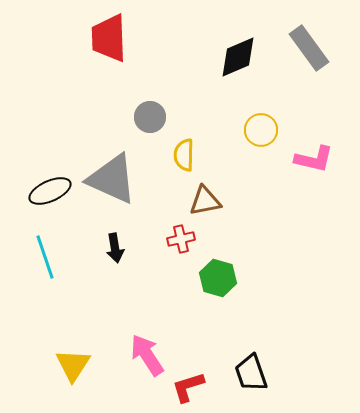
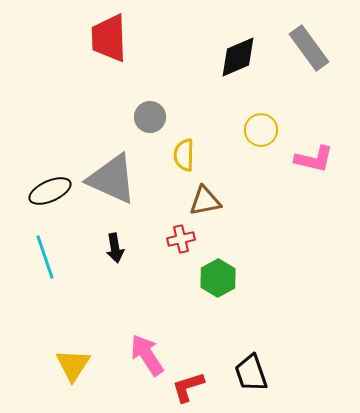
green hexagon: rotated 15 degrees clockwise
